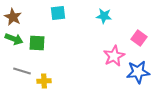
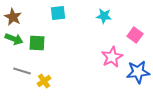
pink square: moved 4 px left, 3 px up
pink star: moved 2 px left, 1 px down
yellow cross: rotated 32 degrees counterclockwise
